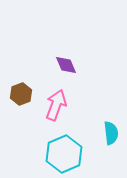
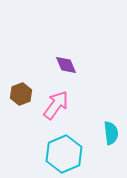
pink arrow: rotated 16 degrees clockwise
